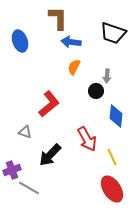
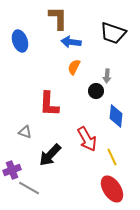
red L-shape: rotated 132 degrees clockwise
